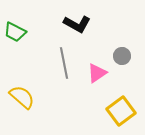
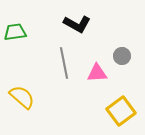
green trapezoid: rotated 145 degrees clockwise
pink triangle: rotated 30 degrees clockwise
